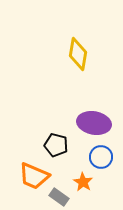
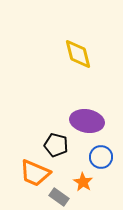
yellow diamond: rotated 24 degrees counterclockwise
purple ellipse: moved 7 px left, 2 px up
orange trapezoid: moved 1 px right, 3 px up
